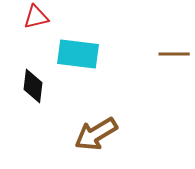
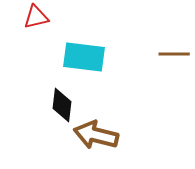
cyan rectangle: moved 6 px right, 3 px down
black diamond: moved 29 px right, 19 px down
brown arrow: moved 1 px down; rotated 45 degrees clockwise
